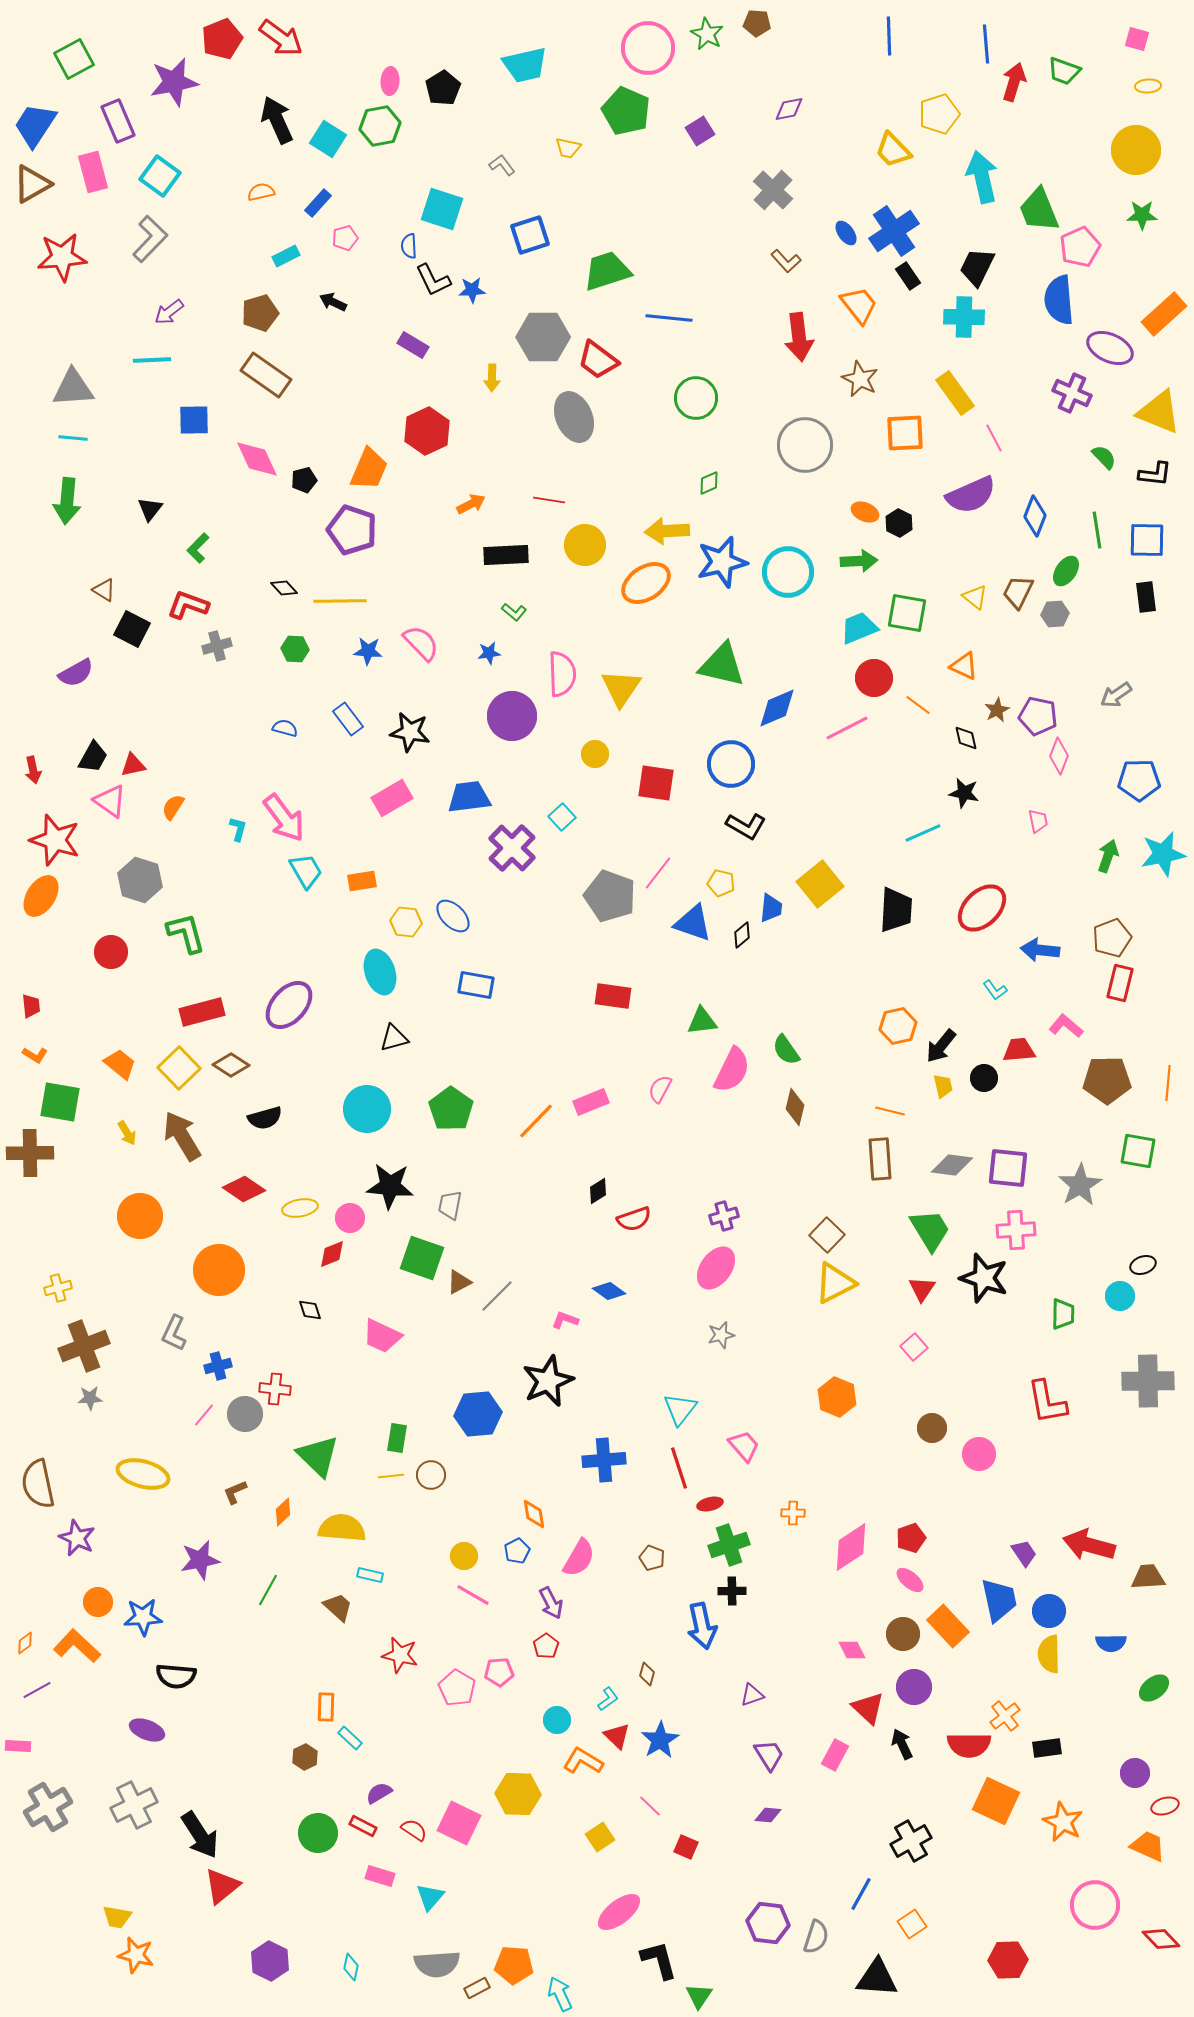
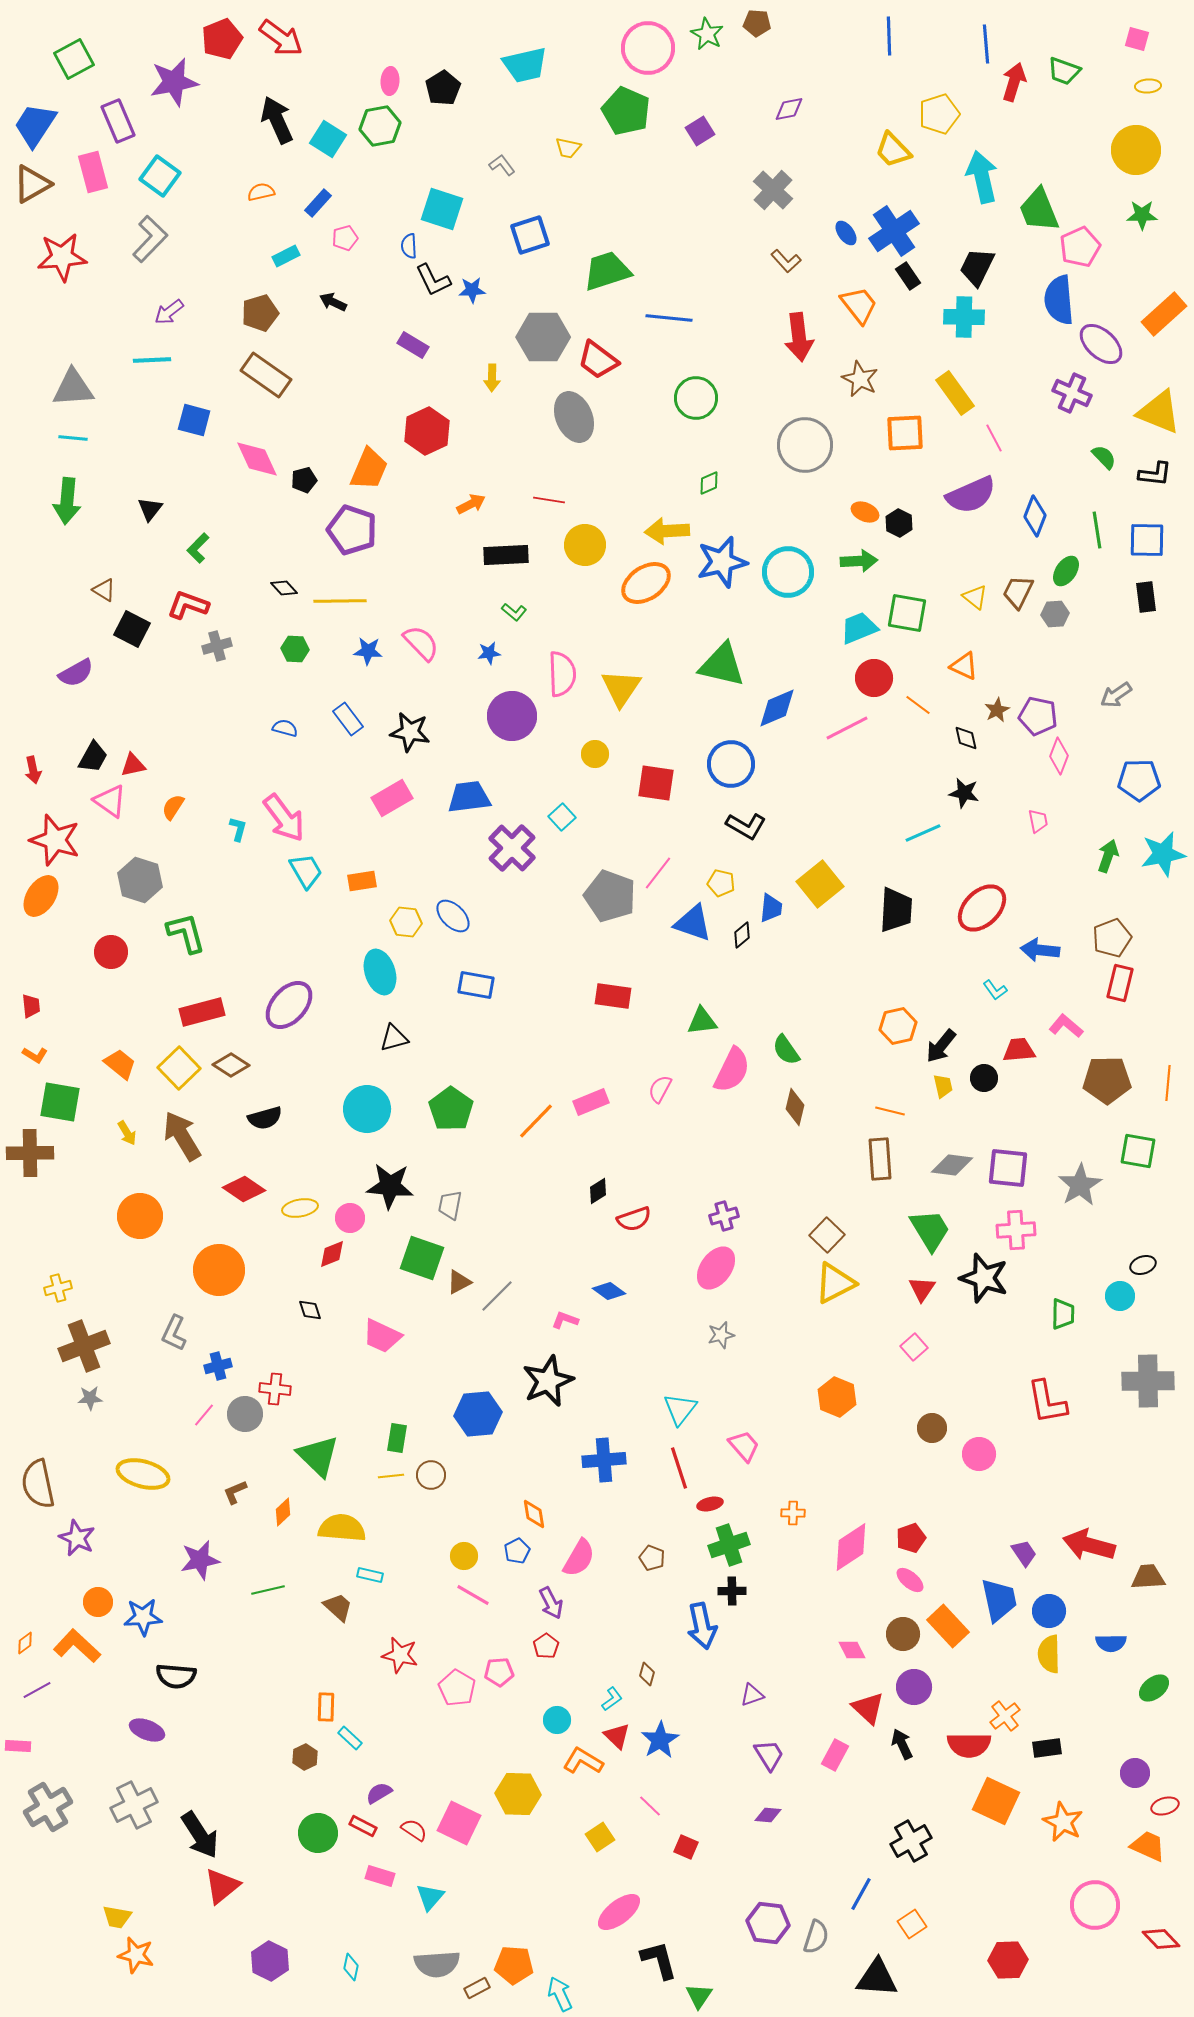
purple ellipse at (1110, 348): moved 9 px left, 4 px up; rotated 18 degrees clockwise
blue square at (194, 420): rotated 16 degrees clockwise
green line at (268, 1590): rotated 48 degrees clockwise
cyan L-shape at (608, 1699): moved 4 px right
